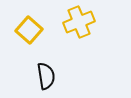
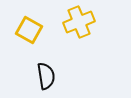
yellow square: rotated 12 degrees counterclockwise
